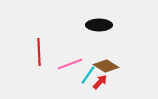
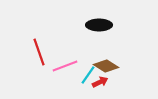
red line: rotated 16 degrees counterclockwise
pink line: moved 5 px left, 2 px down
red arrow: rotated 21 degrees clockwise
